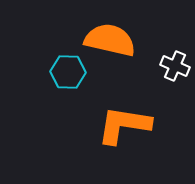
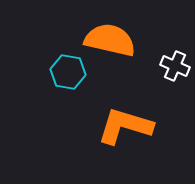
cyan hexagon: rotated 8 degrees clockwise
orange L-shape: moved 1 px right, 1 px down; rotated 8 degrees clockwise
